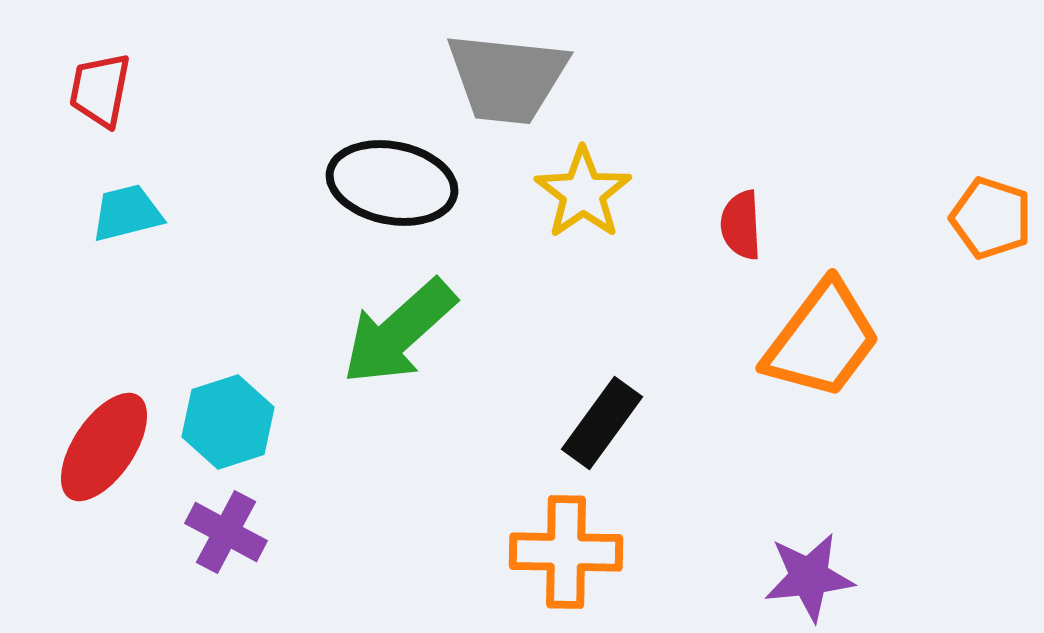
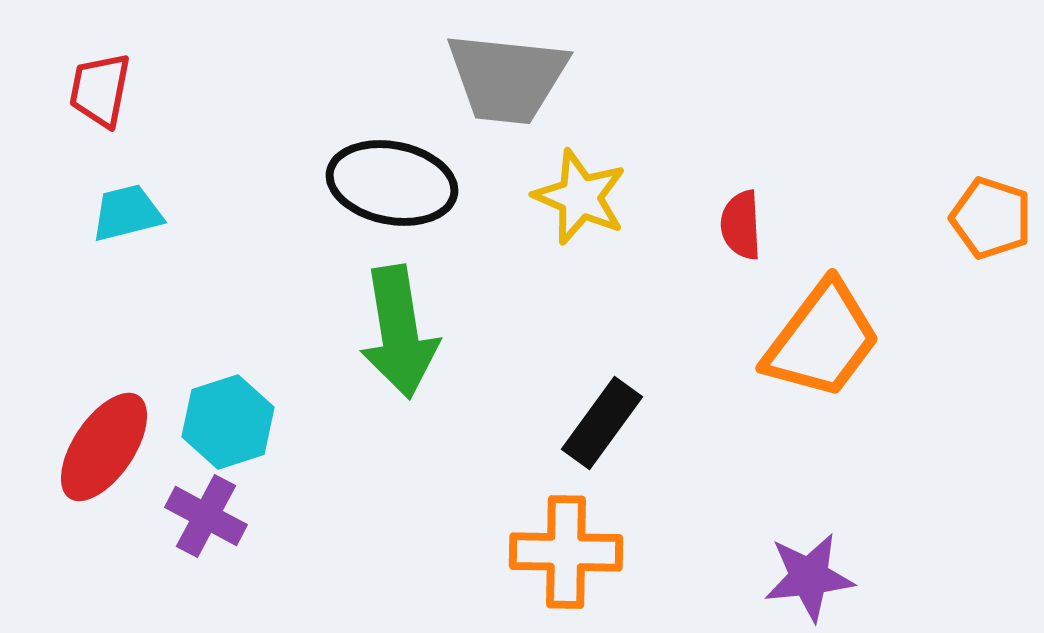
yellow star: moved 3 px left, 4 px down; rotated 14 degrees counterclockwise
green arrow: rotated 57 degrees counterclockwise
purple cross: moved 20 px left, 16 px up
